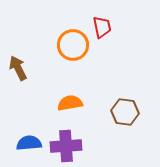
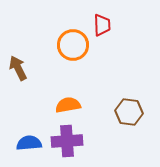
red trapezoid: moved 2 px up; rotated 10 degrees clockwise
orange semicircle: moved 2 px left, 2 px down
brown hexagon: moved 4 px right
purple cross: moved 1 px right, 5 px up
